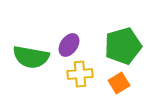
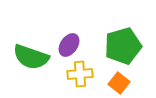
green semicircle: rotated 9 degrees clockwise
orange square: rotated 20 degrees counterclockwise
